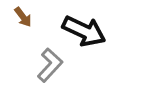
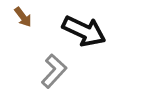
gray L-shape: moved 4 px right, 6 px down
